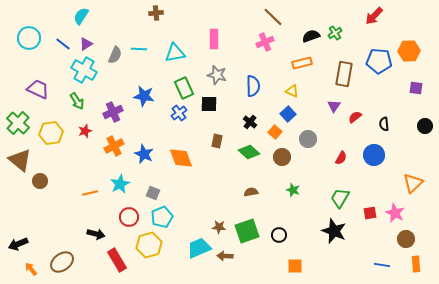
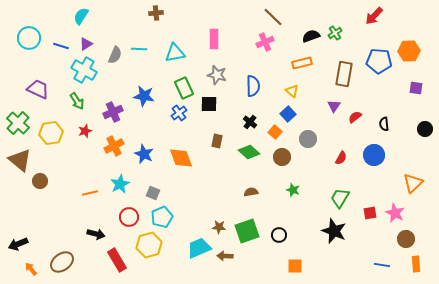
blue line at (63, 44): moved 2 px left, 2 px down; rotated 21 degrees counterclockwise
yellow triangle at (292, 91): rotated 16 degrees clockwise
black circle at (425, 126): moved 3 px down
